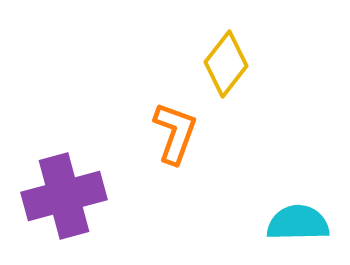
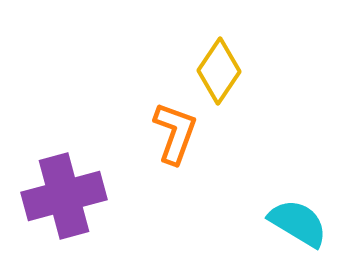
yellow diamond: moved 7 px left, 7 px down; rotated 4 degrees counterclockwise
cyan semicircle: rotated 32 degrees clockwise
